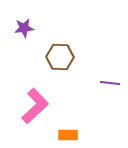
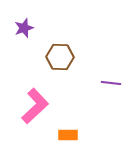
purple star: rotated 12 degrees counterclockwise
purple line: moved 1 px right
